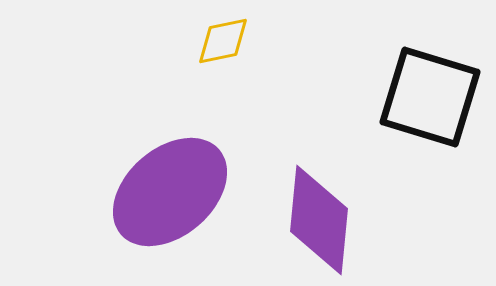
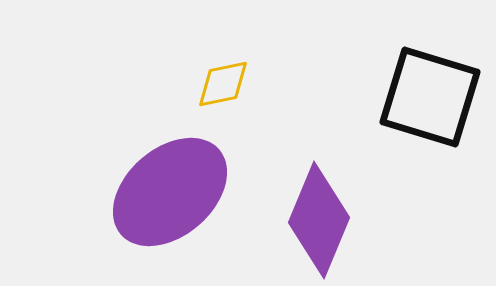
yellow diamond: moved 43 px down
purple diamond: rotated 17 degrees clockwise
